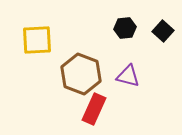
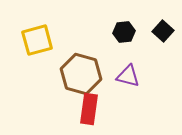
black hexagon: moved 1 px left, 4 px down
yellow square: rotated 12 degrees counterclockwise
brown hexagon: rotated 6 degrees counterclockwise
red rectangle: moved 5 px left; rotated 16 degrees counterclockwise
